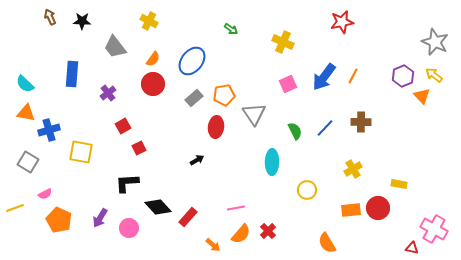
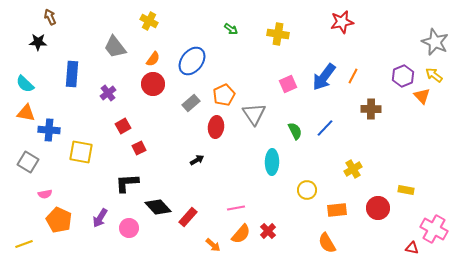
black star at (82, 21): moved 44 px left, 21 px down
yellow cross at (283, 42): moved 5 px left, 8 px up; rotated 15 degrees counterclockwise
orange pentagon at (224, 95): rotated 15 degrees counterclockwise
gray rectangle at (194, 98): moved 3 px left, 5 px down
brown cross at (361, 122): moved 10 px right, 13 px up
blue cross at (49, 130): rotated 20 degrees clockwise
yellow rectangle at (399, 184): moved 7 px right, 6 px down
pink semicircle at (45, 194): rotated 16 degrees clockwise
yellow line at (15, 208): moved 9 px right, 36 px down
orange rectangle at (351, 210): moved 14 px left
